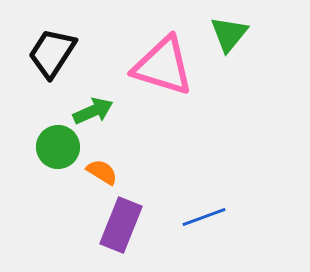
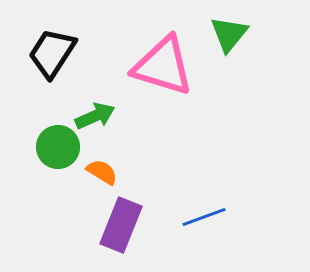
green arrow: moved 2 px right, 5 px down
